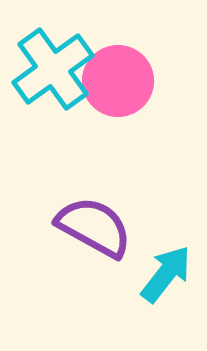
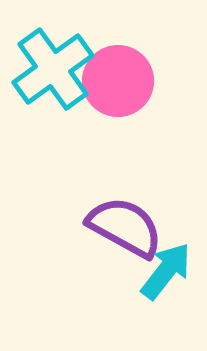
purple semicircle: moved 31 px right
cyan arrow: moved 3 px up
